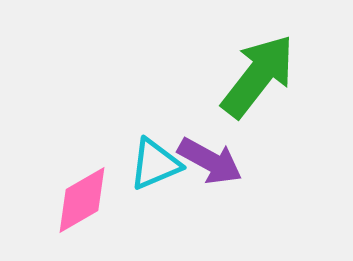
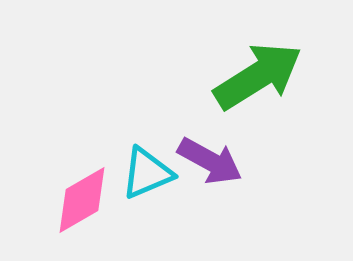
green arrow: rotated 20 degrees clockwise
cyan triangle: moved 8 px left, 9 px down
